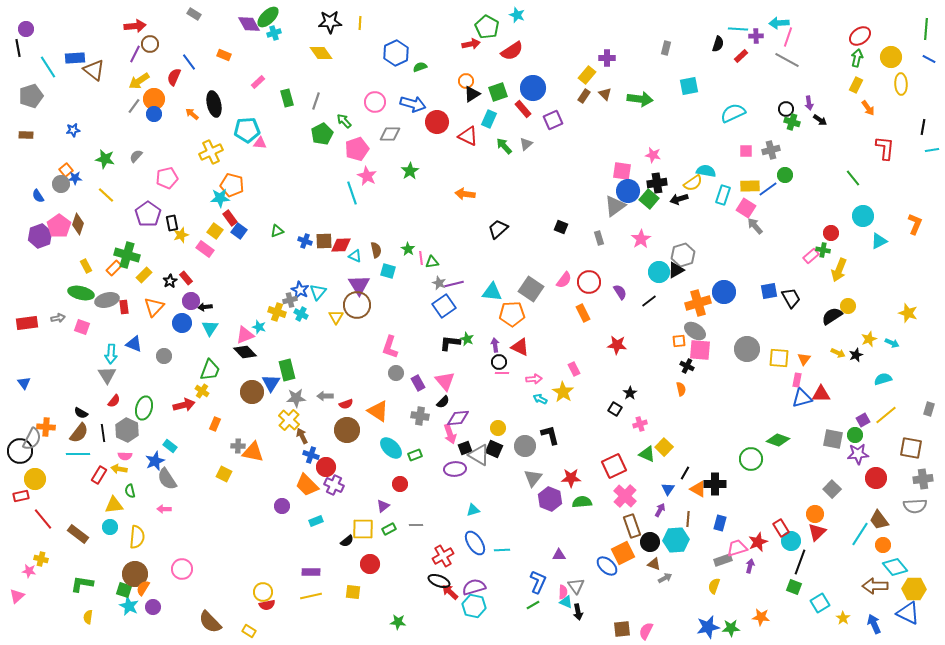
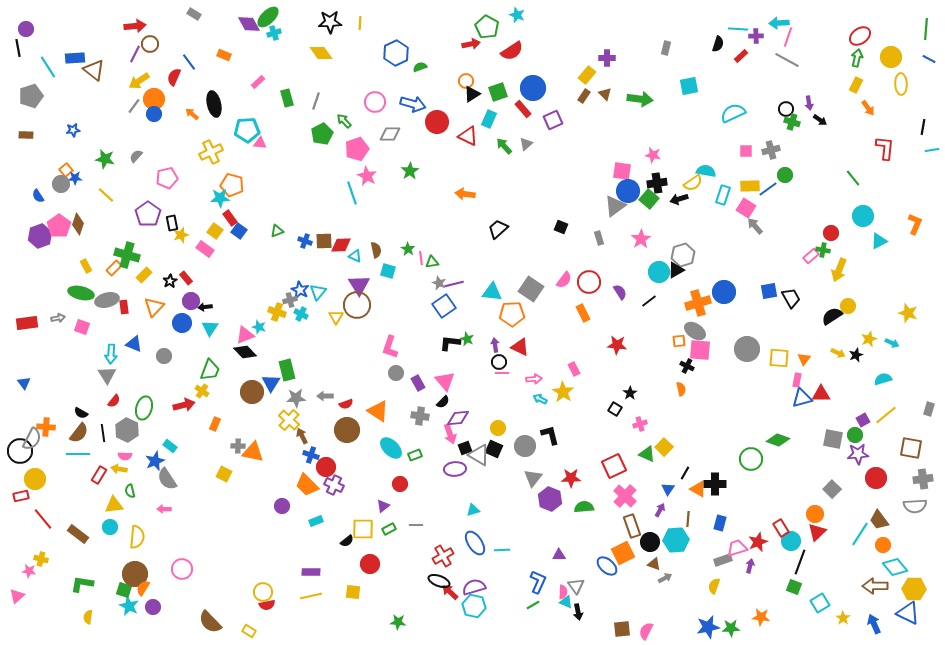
green semicircle at (582, 502): moved 2 px right, 5 px down
